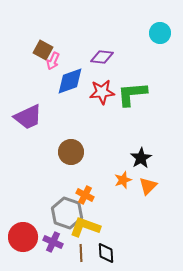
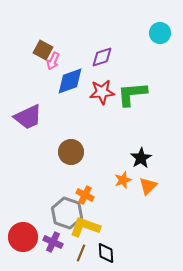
purple diamond: rotated 25 degrees counterclockwise
brown line: rotated 24 degrees clockwise
